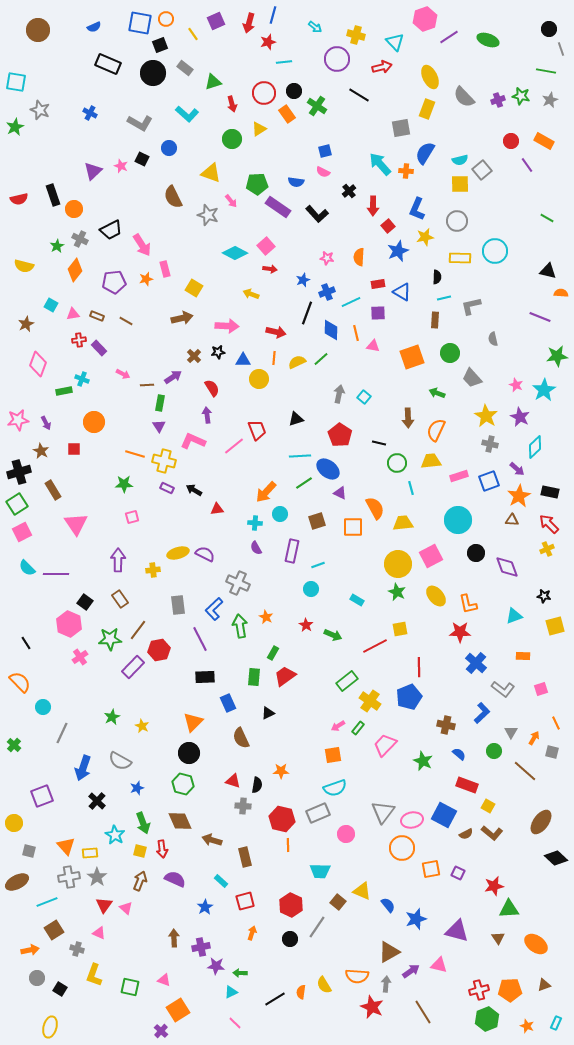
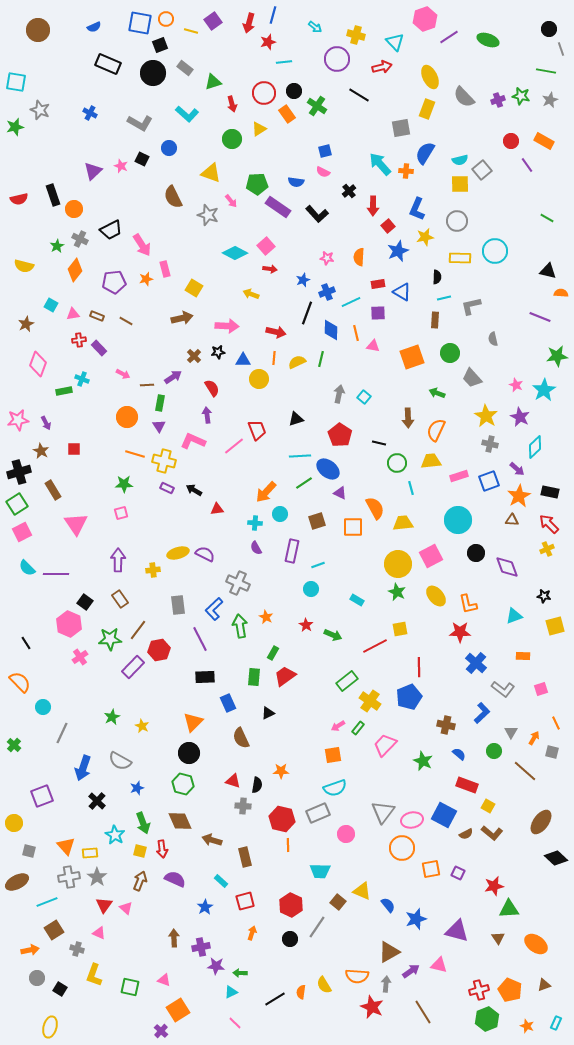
purple square at (216, 21): moved 3 px left; rotated 12 degrees counterclockwise
yellow line at (193, 34): moved 2 px left, 3 px up; rotated 40 degrees counterclockwise
green star at (15, 127): rotated 12 degrees clockwise
green line at (321, 359): rotated 35 degrees counterclockwise
orange circle at (94, 422): moved 33 px right, 5 px up
pink square at (132, 517): moved 11 px left, 4 px up
orange pentagon at (510, 990): rotated 25 degrees clockwise
